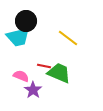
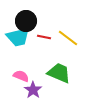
red line: moved 29 px up
